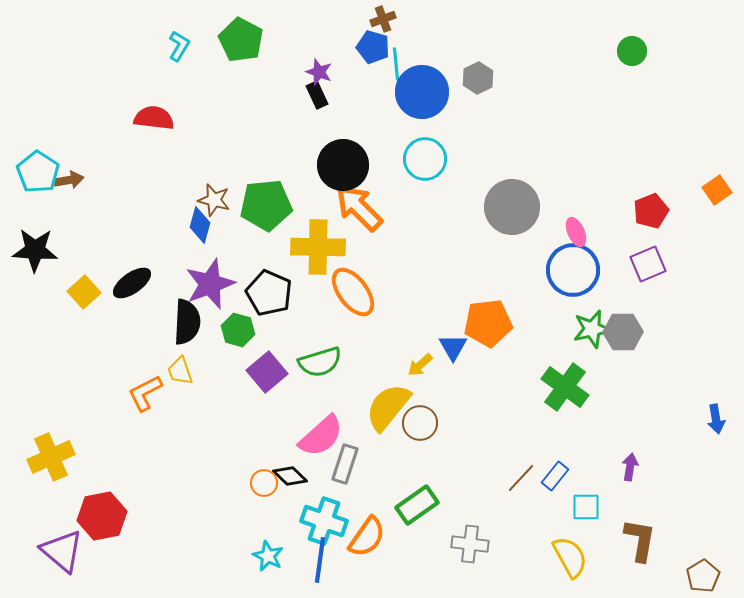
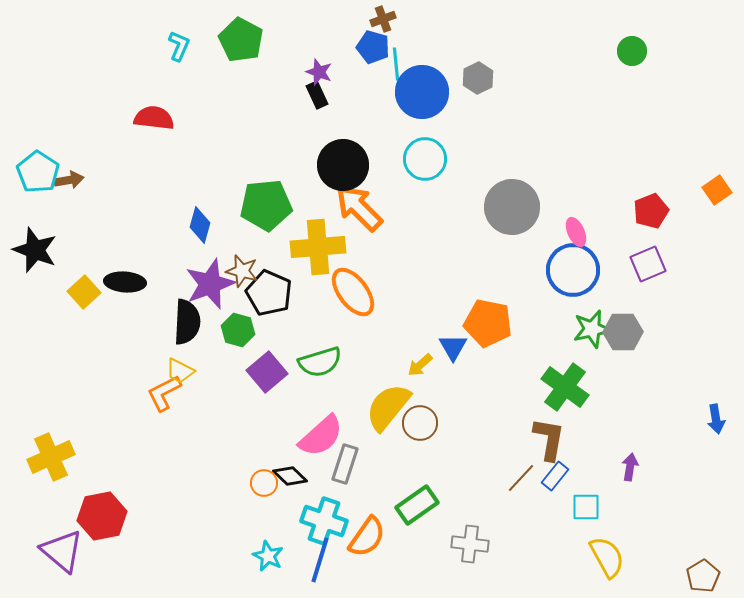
cyan L-shape at (179, 46): rotated 8 degrees counterclockwise
brown star at (214, 200): moved 28 px right, 71 px down
yellow cross at (318, 247): rotated 6 degrees counterclockwise
black star at (35, 250): rotated 18 degrees clockwise
black ellipse at (132, 283): moved 7 px left, 1 px up; rotated 39 degrees clockwise
orange pentagon at (488, 323): rotated 18 degrees clockwise
yellow trapezoid at (180, 371): rotated 44 degrees counterclockwise
orange L-shape at (145, 393): moved 19 px right
brown L-shape at (640, 540): moved 91 px left, 101 px up
yellow semicircle at (570, 557): moved 37 px right
blue line at (320, 560): rotated 9 degrees clockwise
